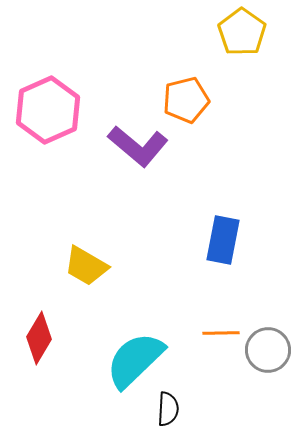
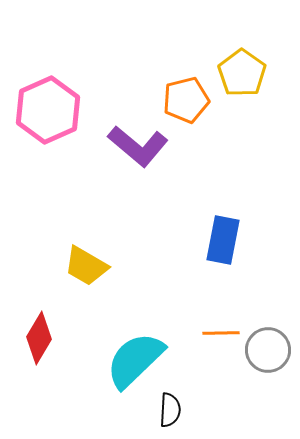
yellow pentagon: moved 41 px down
black semicircle: moved 2 px right, 1 px down
